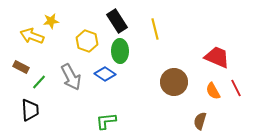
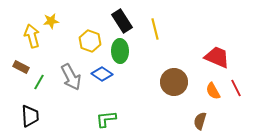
black rectangle: moved 5 px right
yellow arrow: rotated 55 degrees clockwise
yellow hexagon: moved 3 px right
blue diamond: moved 3 px left
green line: rotated 14 degrees counterclockwise
black trapezoid: moved 6 px down
green L-shape: moved 2 px up
